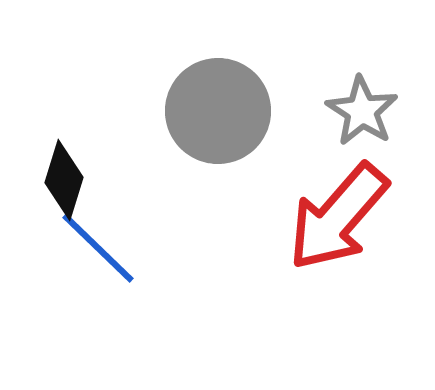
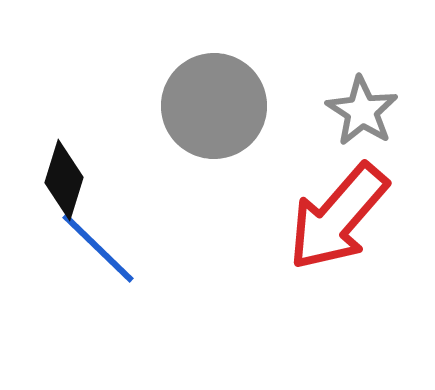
gray circle: moved 4 px left, 5 px up
